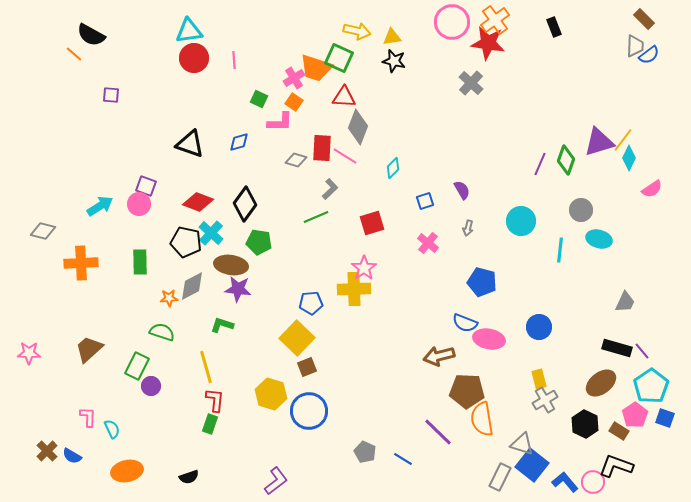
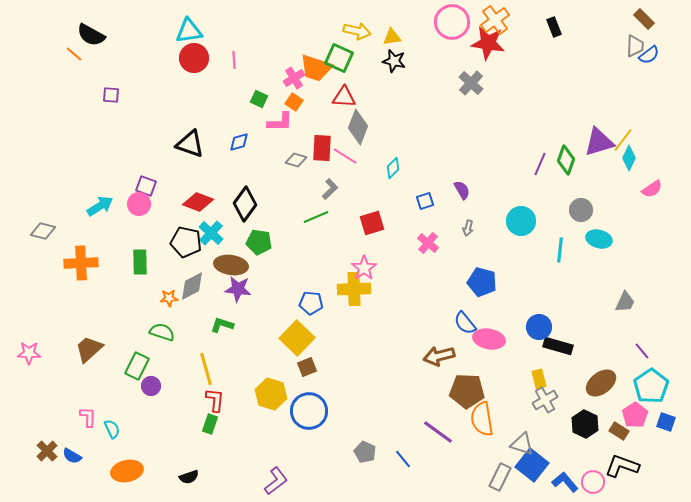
blue pentagon at (311, 303): rotated 10 degrees clockwise
blue semicircle at (465, 323): rotated 30 degrees clockwise
black rectangle at (617, 348): moved 59 px left, 2 px up
yellow line at (206, 367): moved 2 px down
blue square at (665, 418): moved 1 px right, 4 px down
purple line at (438, 432): rotated 8 degrees counterclockwise
blue line at (403, 459): rotated 18 degrees clockwise
black L-shape at (616, 466): moved 6 px right
